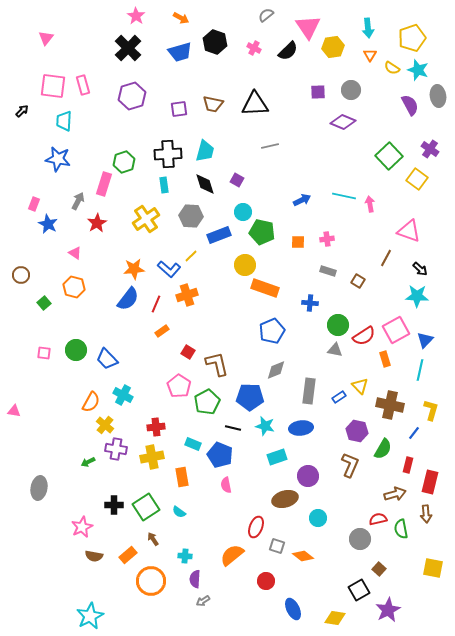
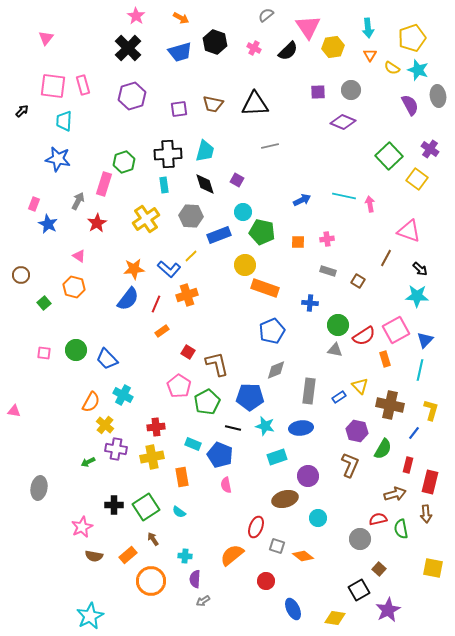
pink triangle at (75, 253): moved 4 px right, 3 px down
